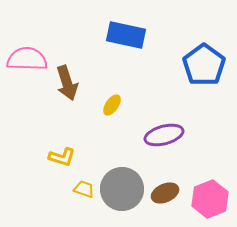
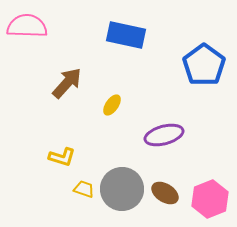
pink semicircle: moved 33 px up
brown arrow: rotated 120 degrees counterclockwise
brown ellipse: rotated 56 degrees clockwise
